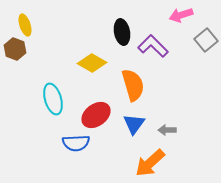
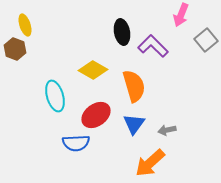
pink arrow: rotated 50 degrees counterclockwise
yellow diamond: moved 1 px right, 7 px down
orange semicircle: moved 1 px right, 1 px down
cyan ellipse: moved 2 px right, 3 px up
gray arrow: rotated 12 degrees counterclockwise
